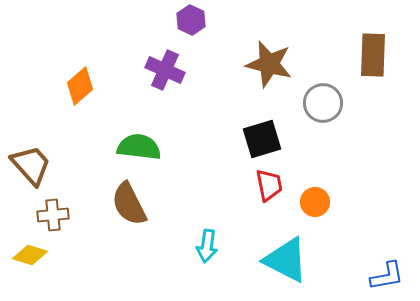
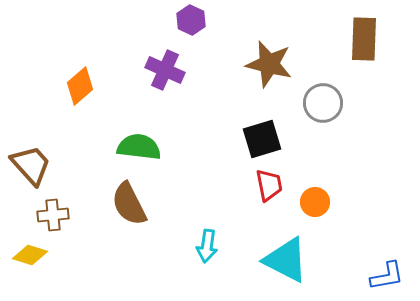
brown rectangle: moved 9 px left, 16 px up
